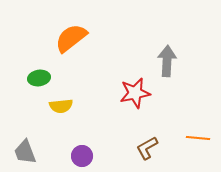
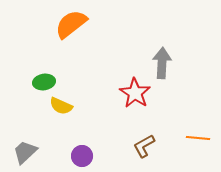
orange semicircle: moved 14 px up
gray arrow: moved 5 px left, 2 px down
green ellipse: moved 5 px right, 4 px down
red star: rotated 28 degrees counterclockwise
yellow semicircle: rotated 30 degrees clockwise
brown L-shape: moved 3 px left, 2 px up
gray trapezoid: rotated 68 degrees clockwise
